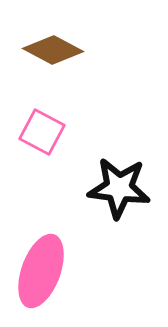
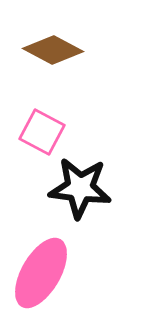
black star: moved 39 px left
pink ellipse: moved 2 px down; rotated 10 degrees clockwise
